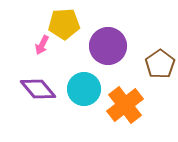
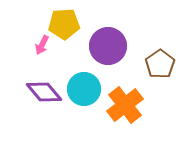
purple diamond: moved 6 px right, 3 px down
